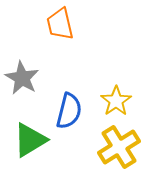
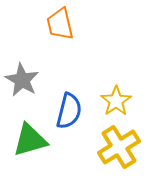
gray star: moved 2 px down
green triangle: rotated 15 degrees clockwise
